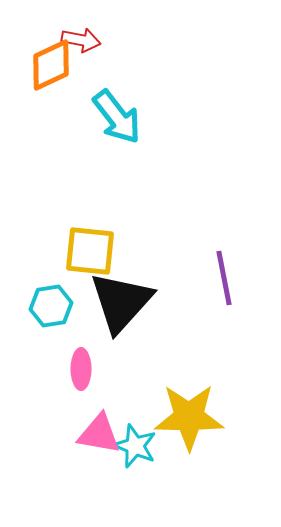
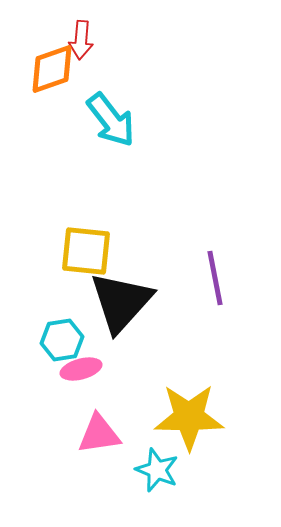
red arrow: rotated 84 degrees clockwise
orange diamond: moved 1 px right, 4 px down; rotated 6 degrees clockwise
cyan arrow: moved 6 px left, 3 px down
yellow square: moved 4 px left
purple line: moved 9 px left
cyan hexagon: moved 11 px right, 34 px down
pink ellipse: rotated 75 degrees clockwise
pink triangle: rotated 18 degrees counterclockwise
cyan star: moved 22 px right, 24 px down
